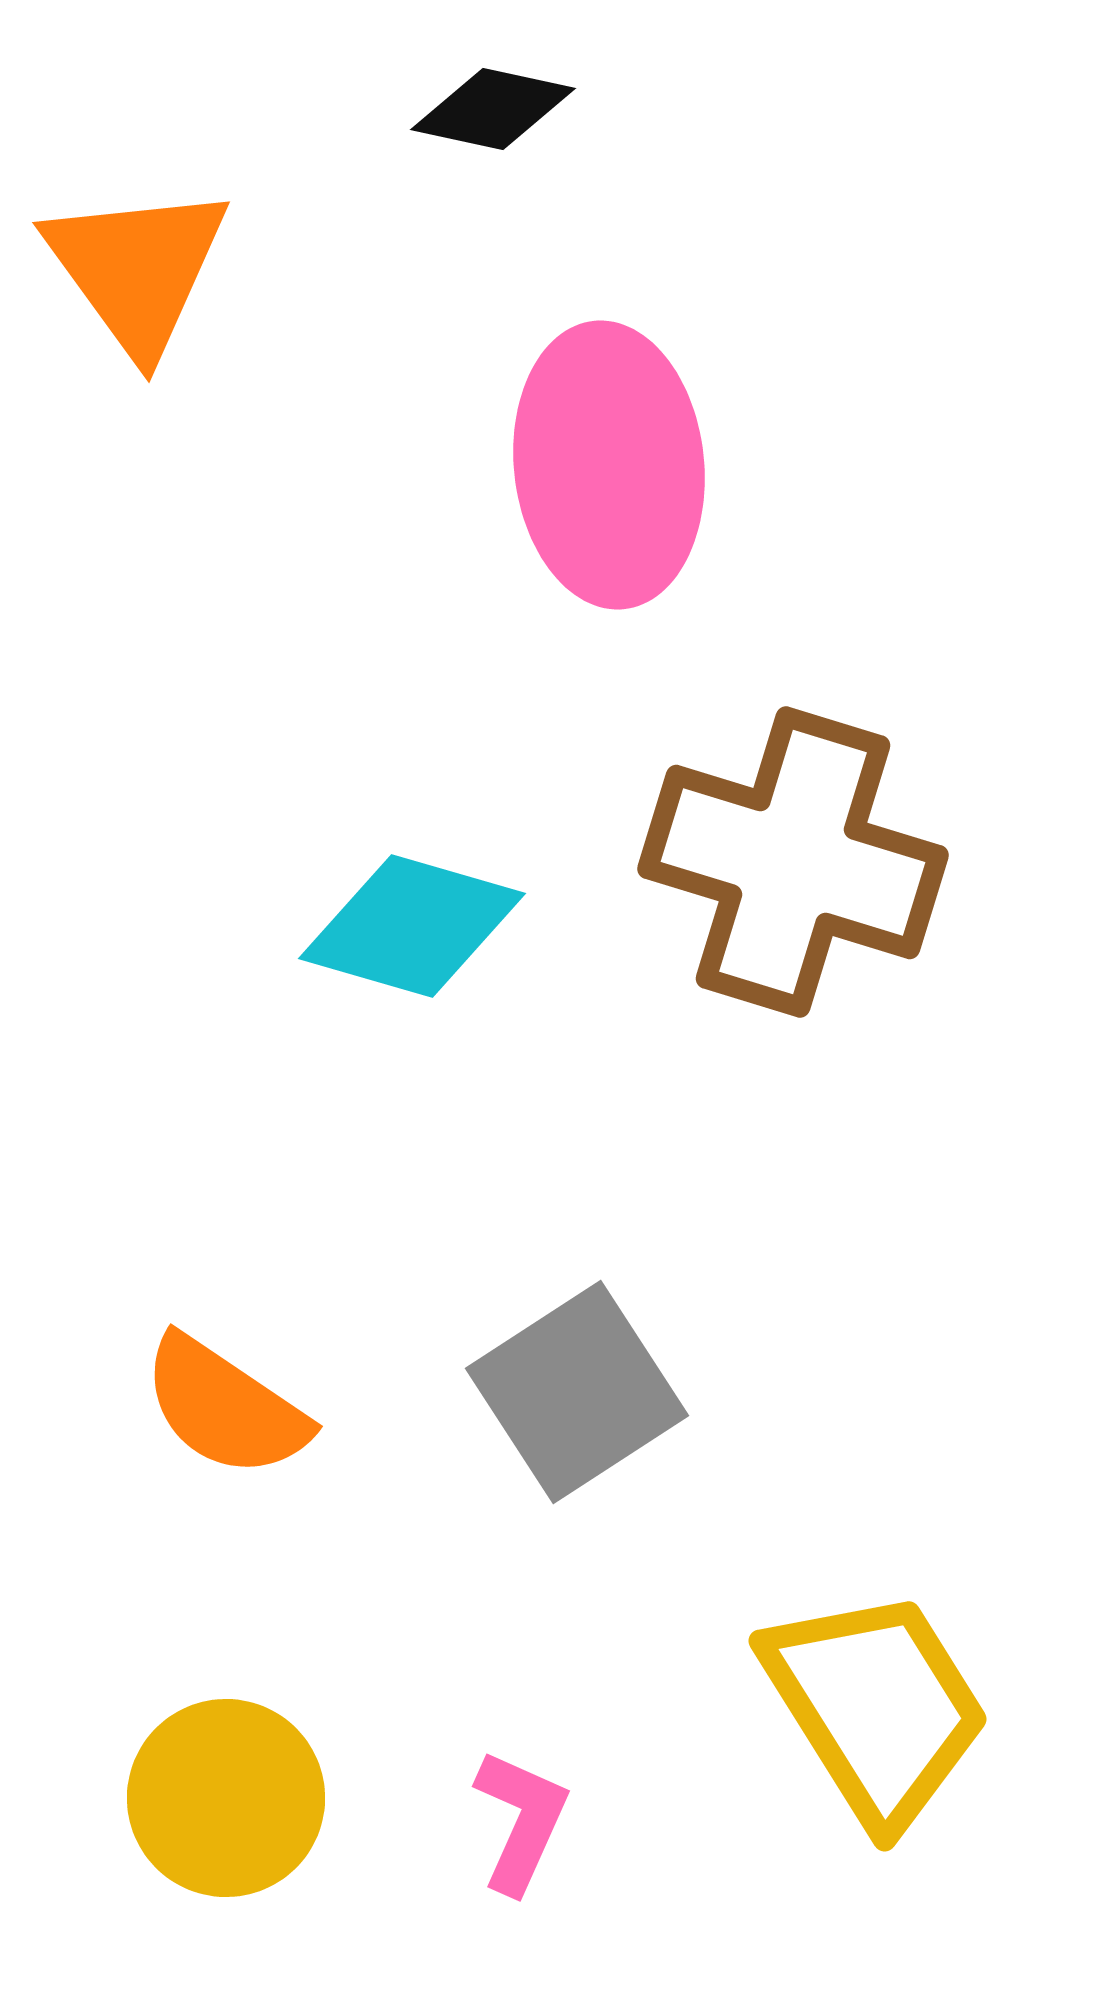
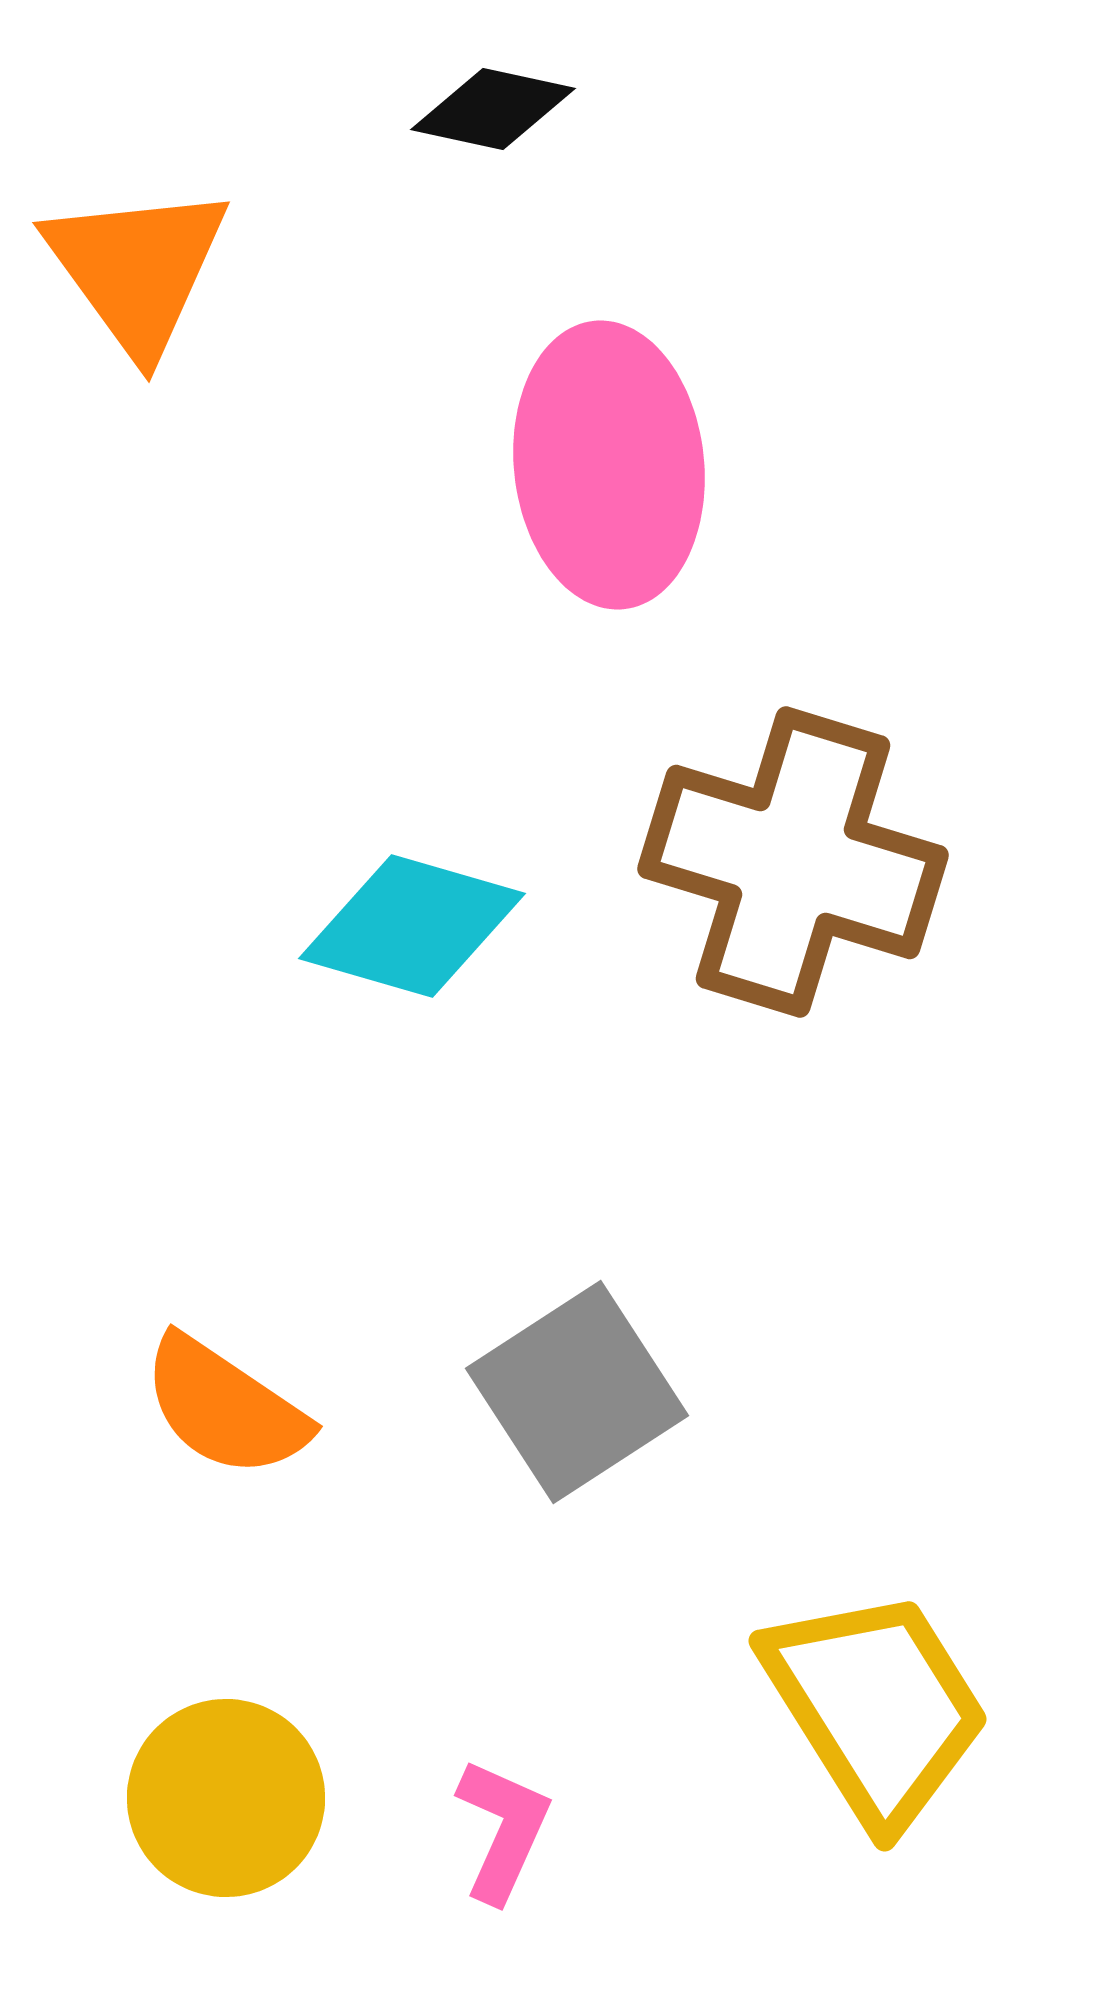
pink L-shape: moved 18 px left, 9 px down
